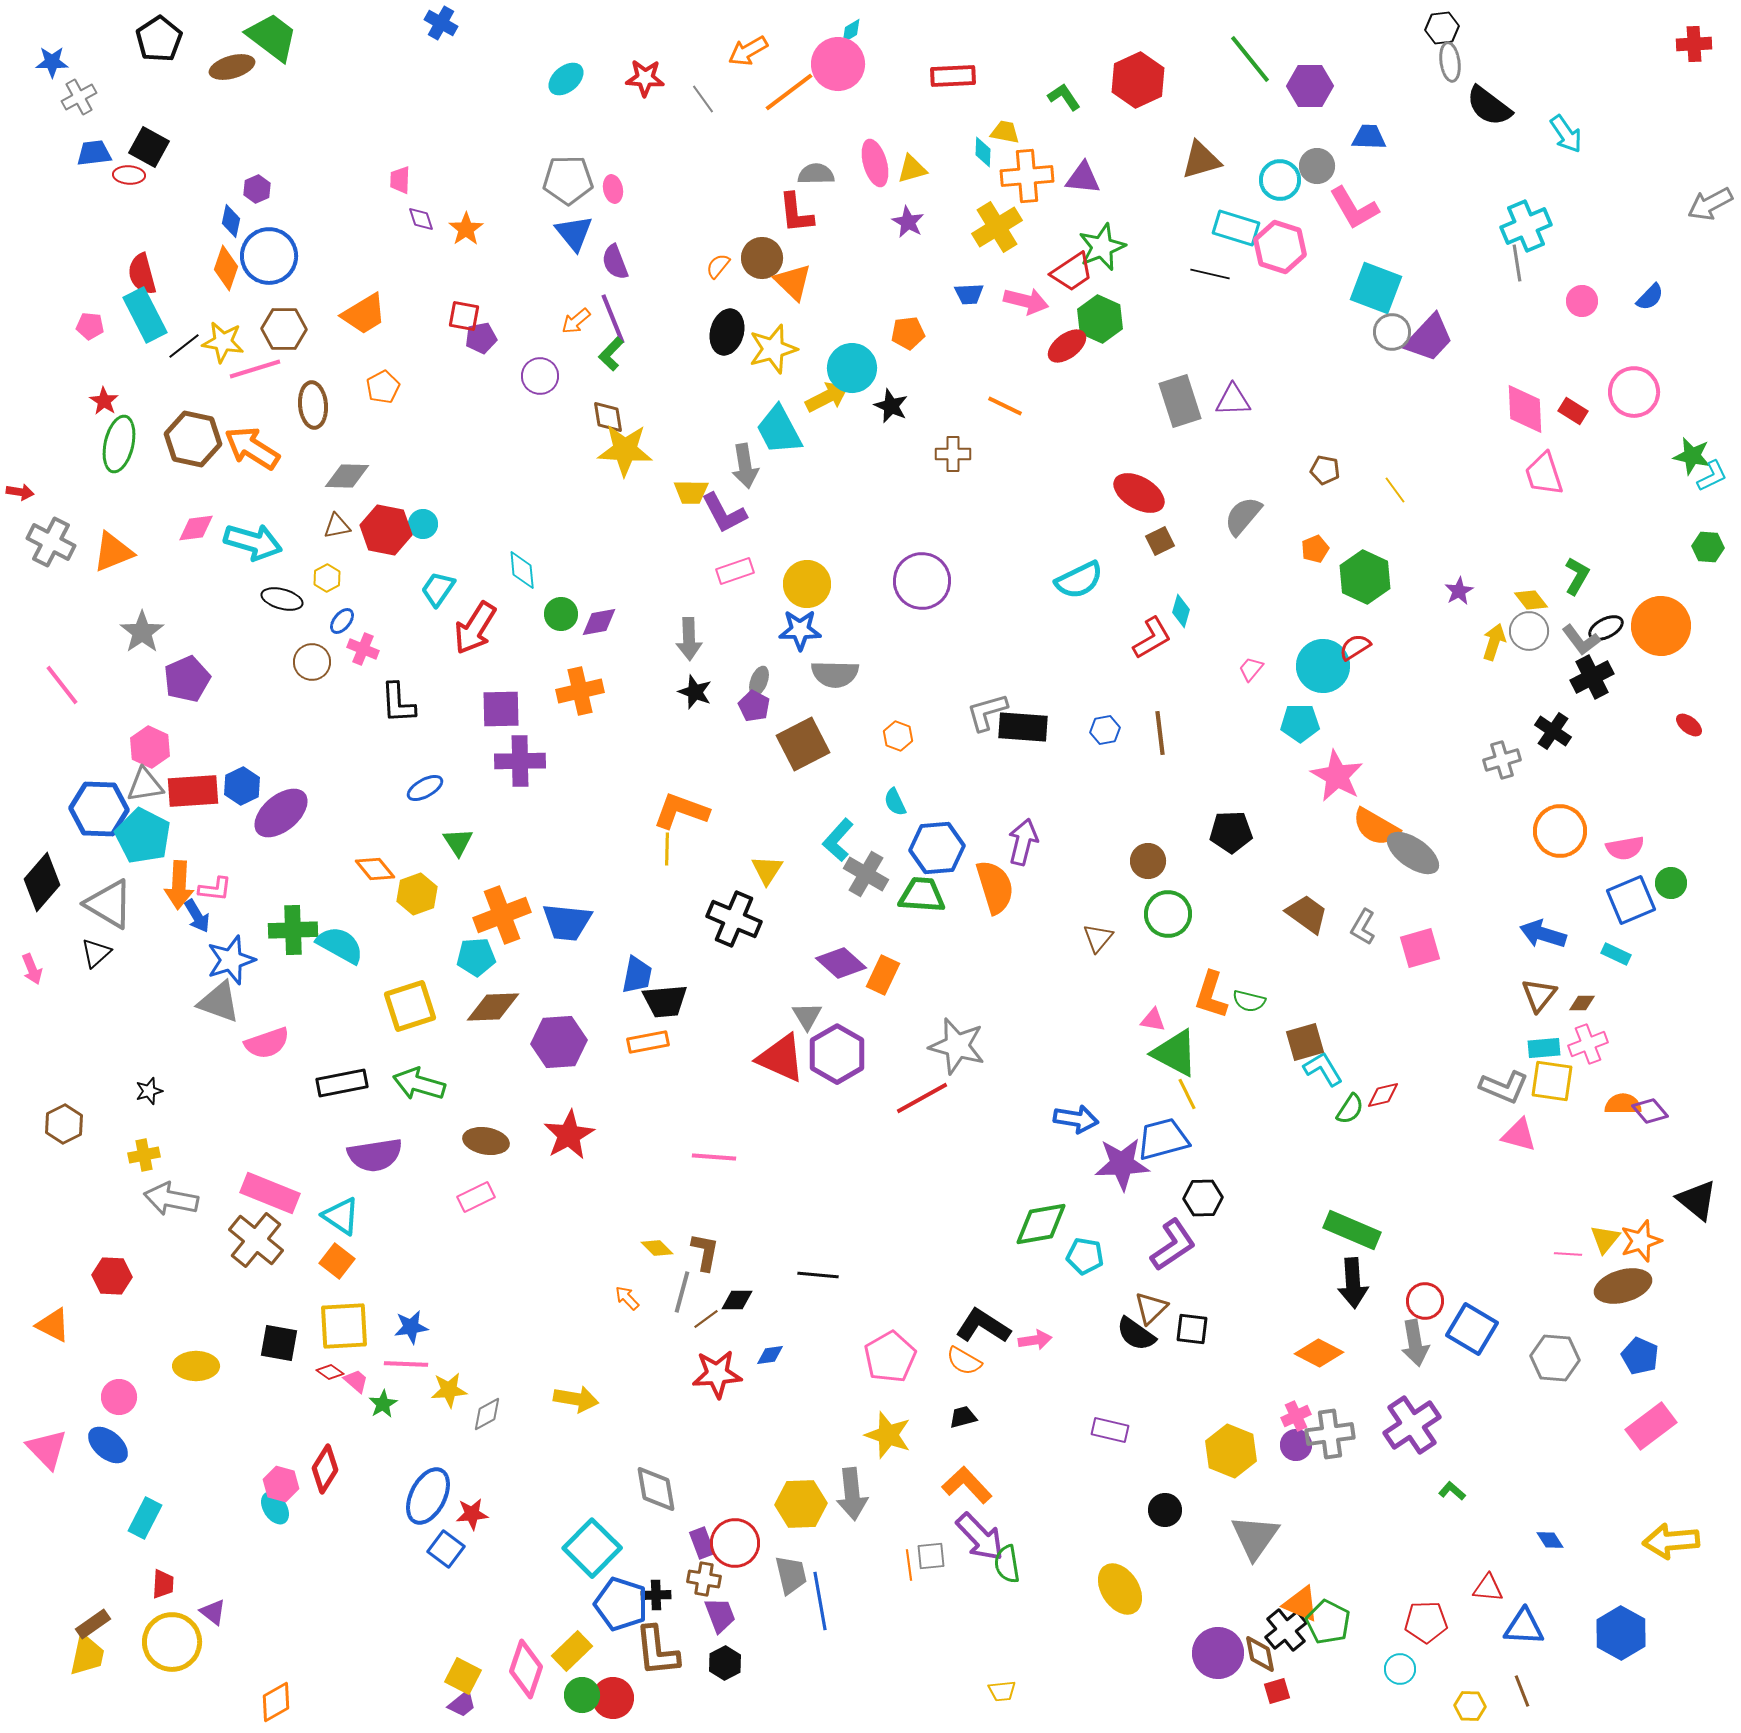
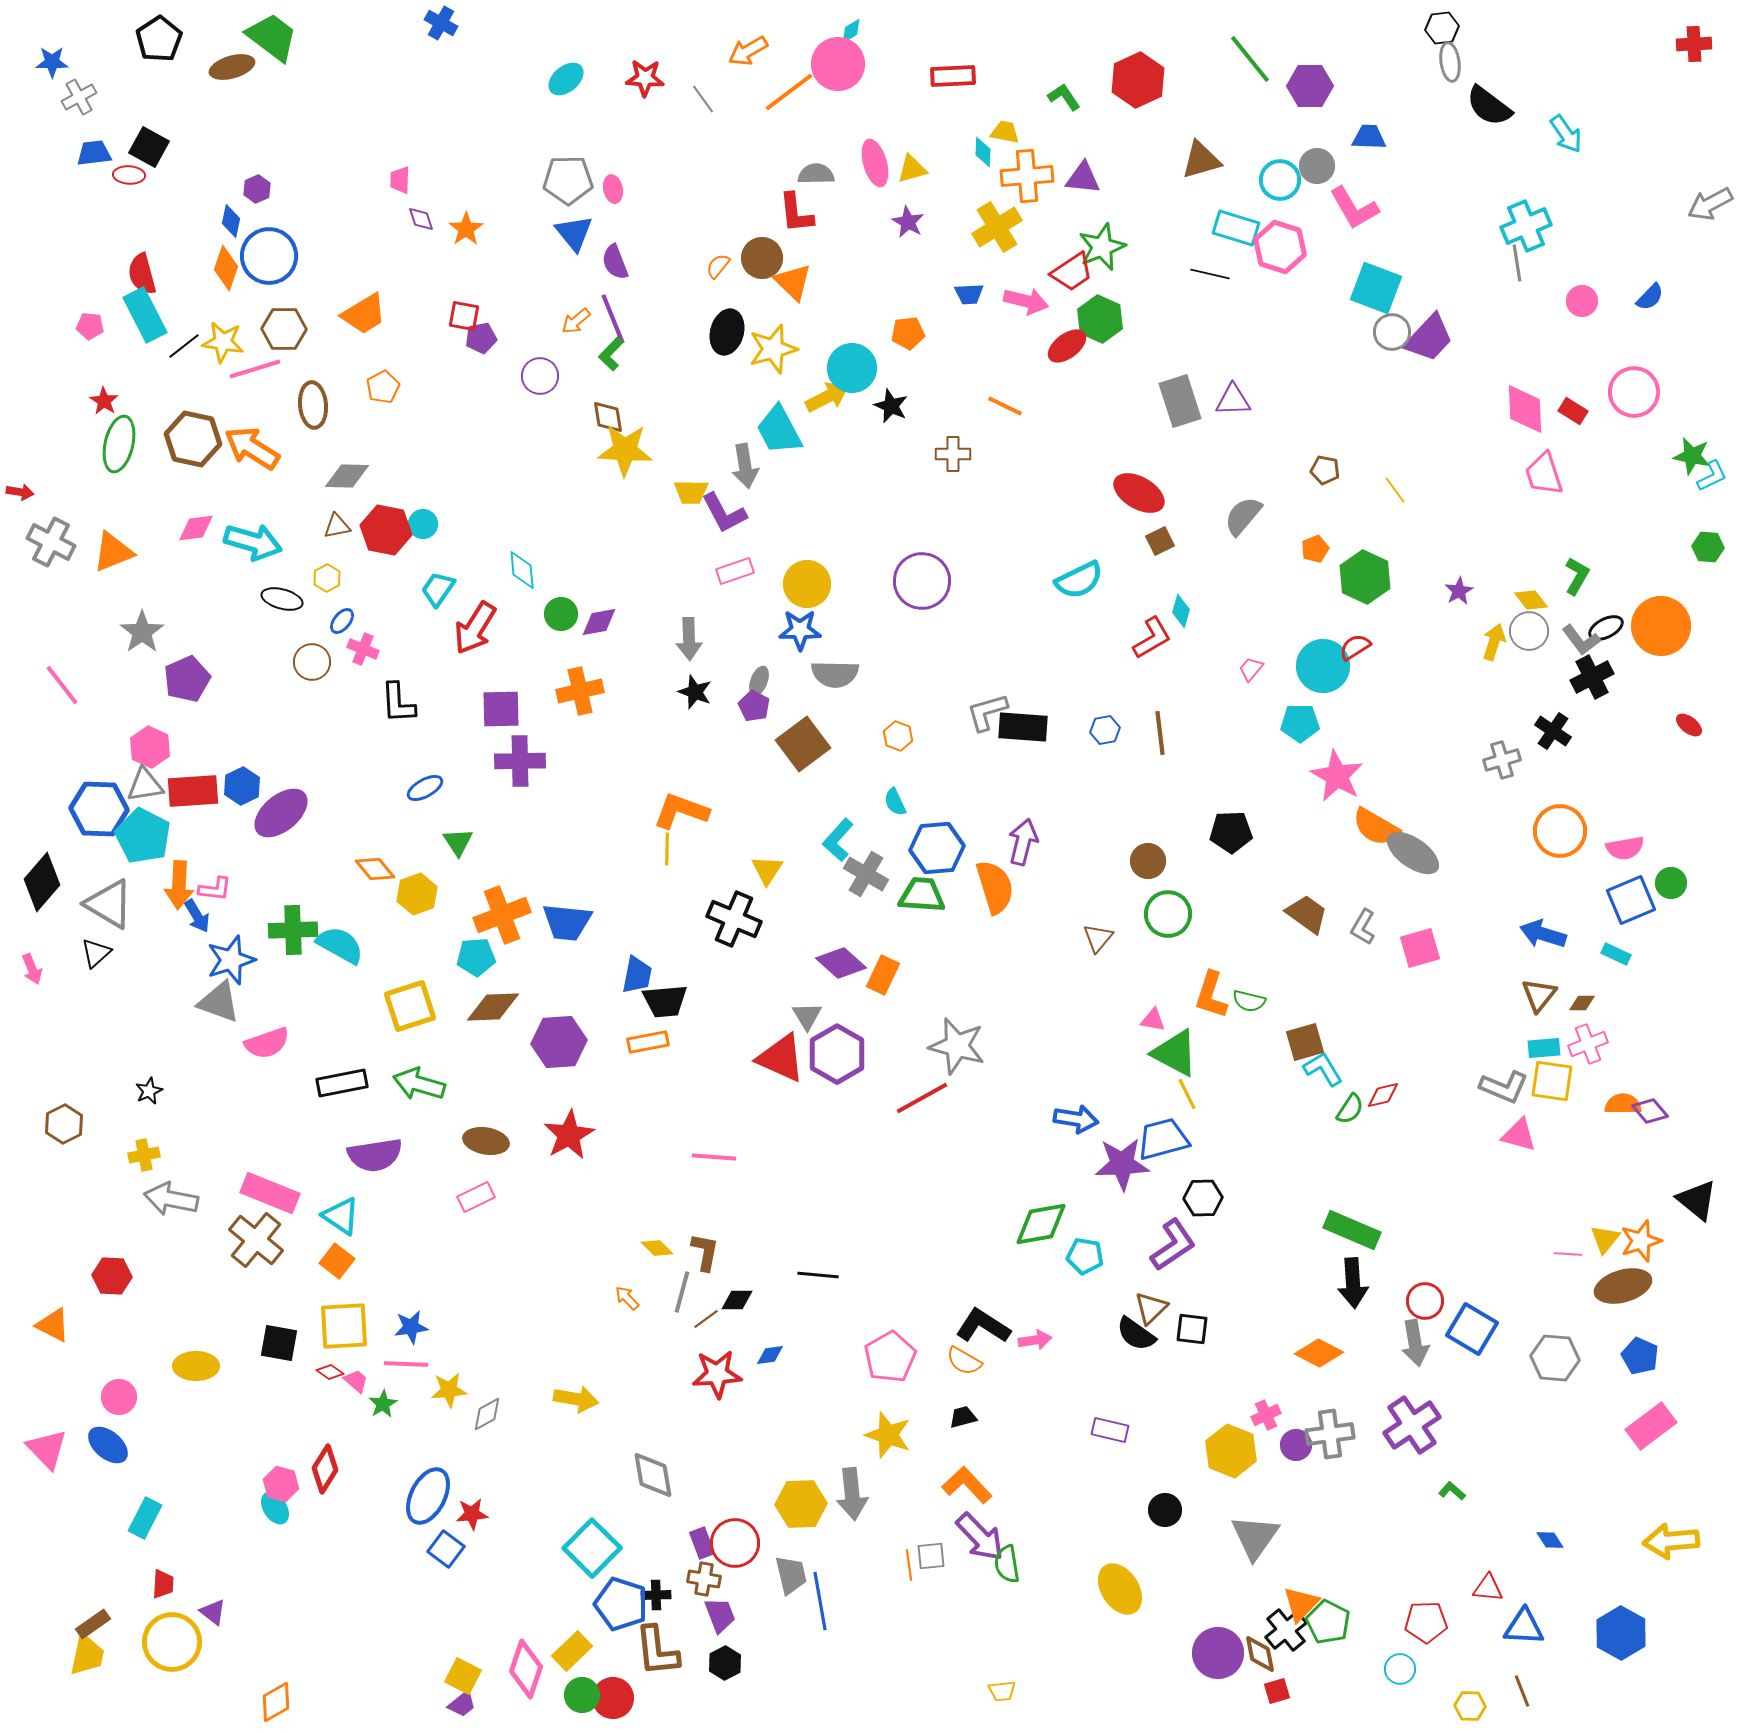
brown square at (803, 744): rotated 10 degrees counterclockwise
black star at (149, 1091): rotated 8 degrees counterclockwise
pink cross at (1296, 1416): moved 30 px left, 1 px up
gray diamond at (656, 1489): moved 3 px left, 14 px up
orange triangle at (1301, 1604): rotated 51 degrees clockwise
